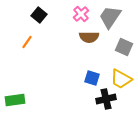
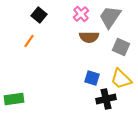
orange line: moved 2 px right, 1 px up
gray square: moved 3 px left
yellow trapezoid: rotated 15 degrees clockwise
green rectangle: moved 1 px left, 1 px up
